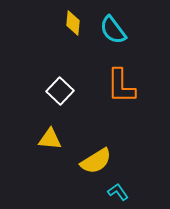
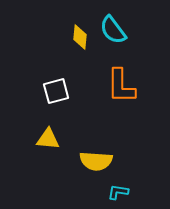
yellow diamond: moved 7 px right, 14 px down
white square: moved 4 px left; rotated 32 degrees clockwise
yellow triangle: moved 2 px left
yellow semicircle: rotated 36 degrees clockwise
cyan L-shape: rotated 45 degrees counterclockwise
